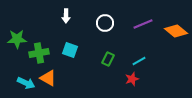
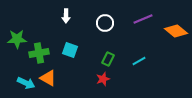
purple line: moved 5 px up
red star: moved 29 px left
